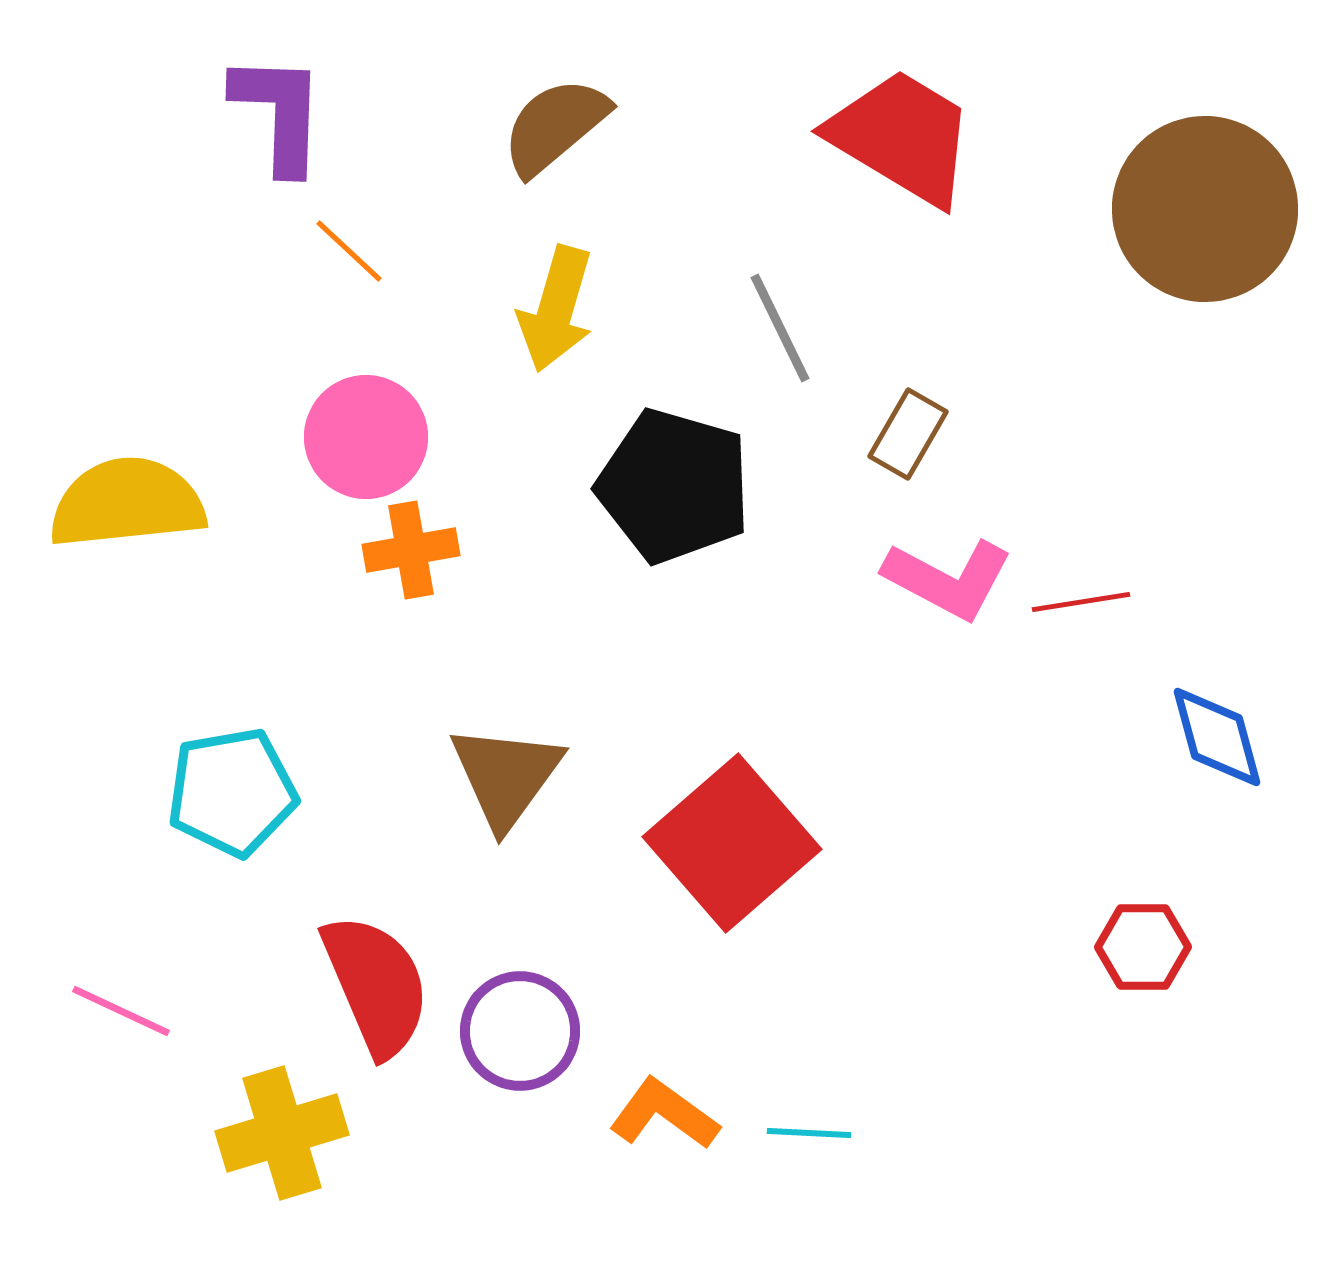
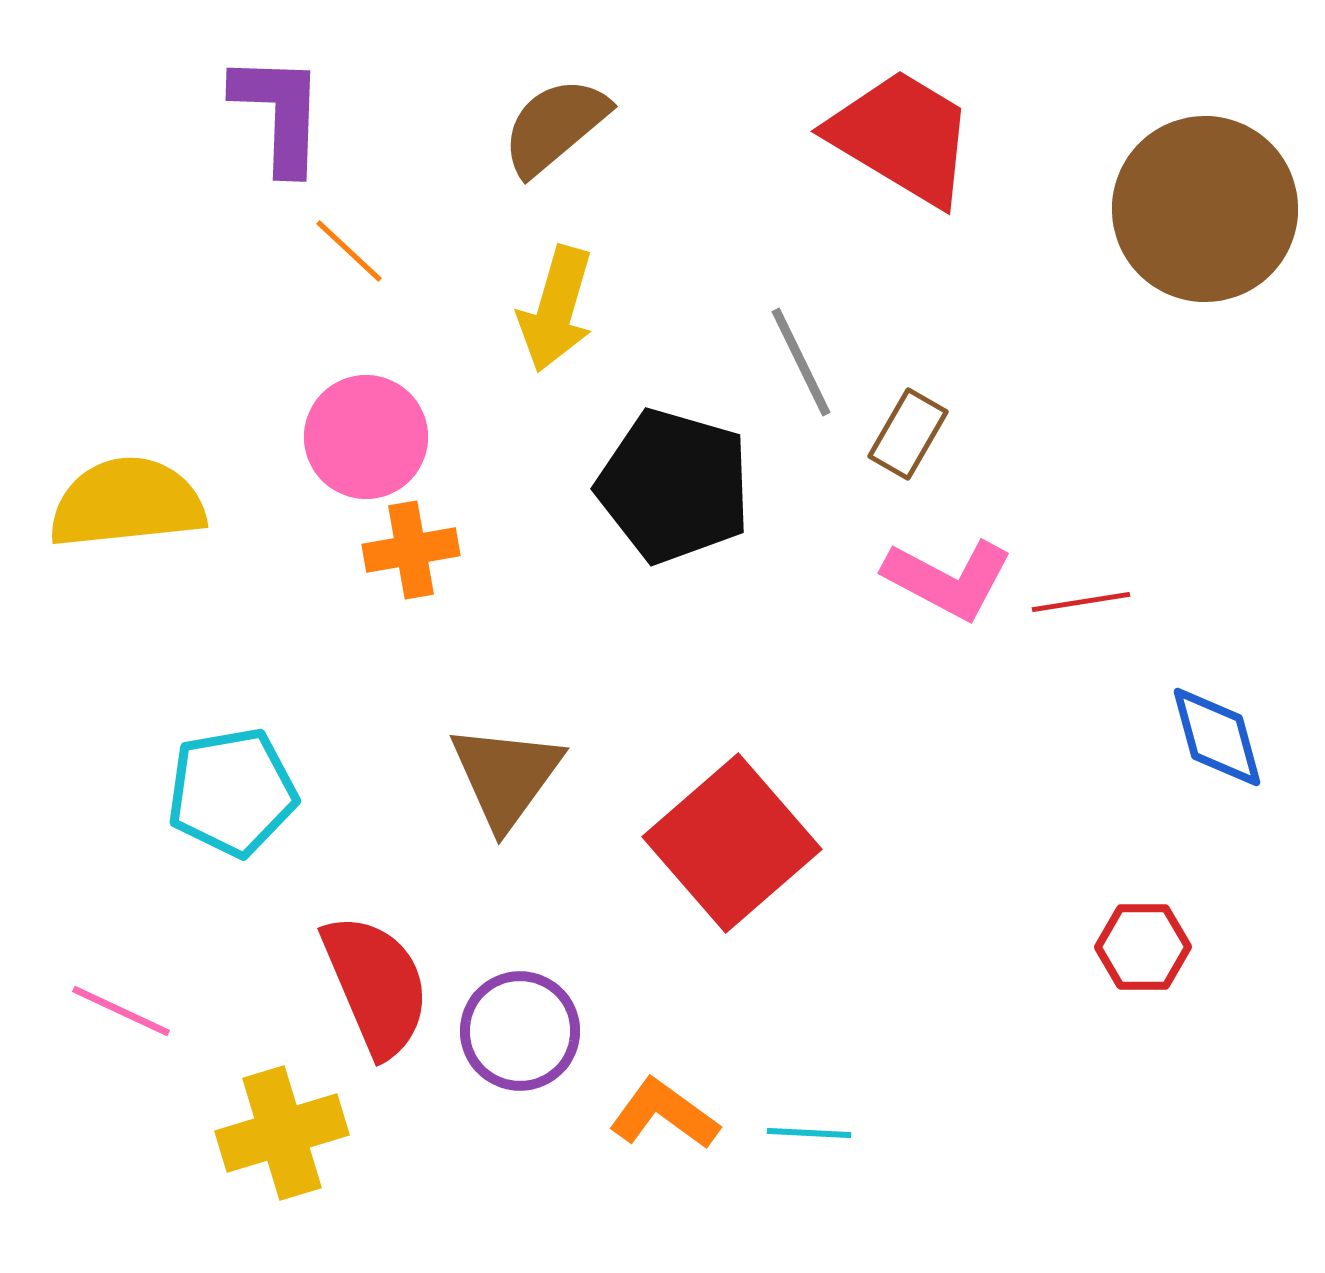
gray line: moved 21 px right, 34 px down
